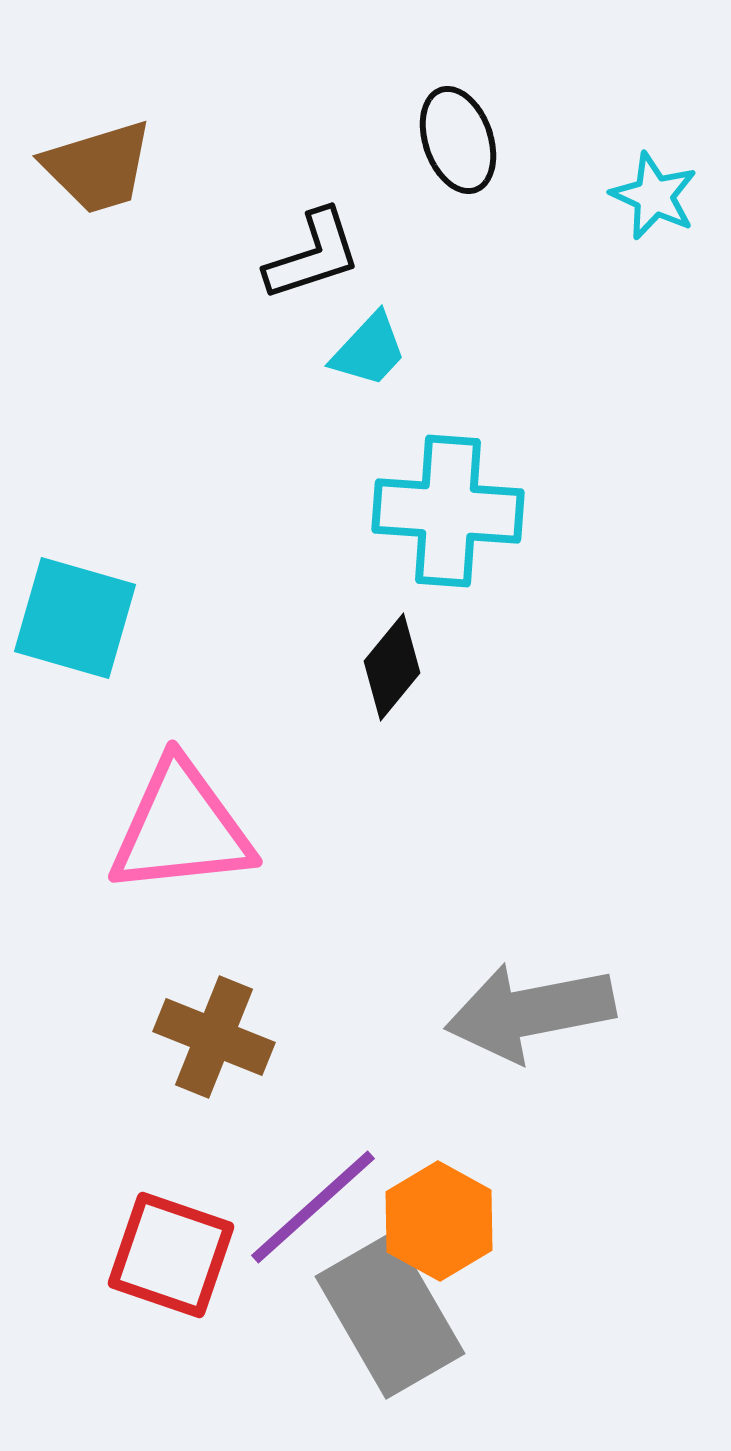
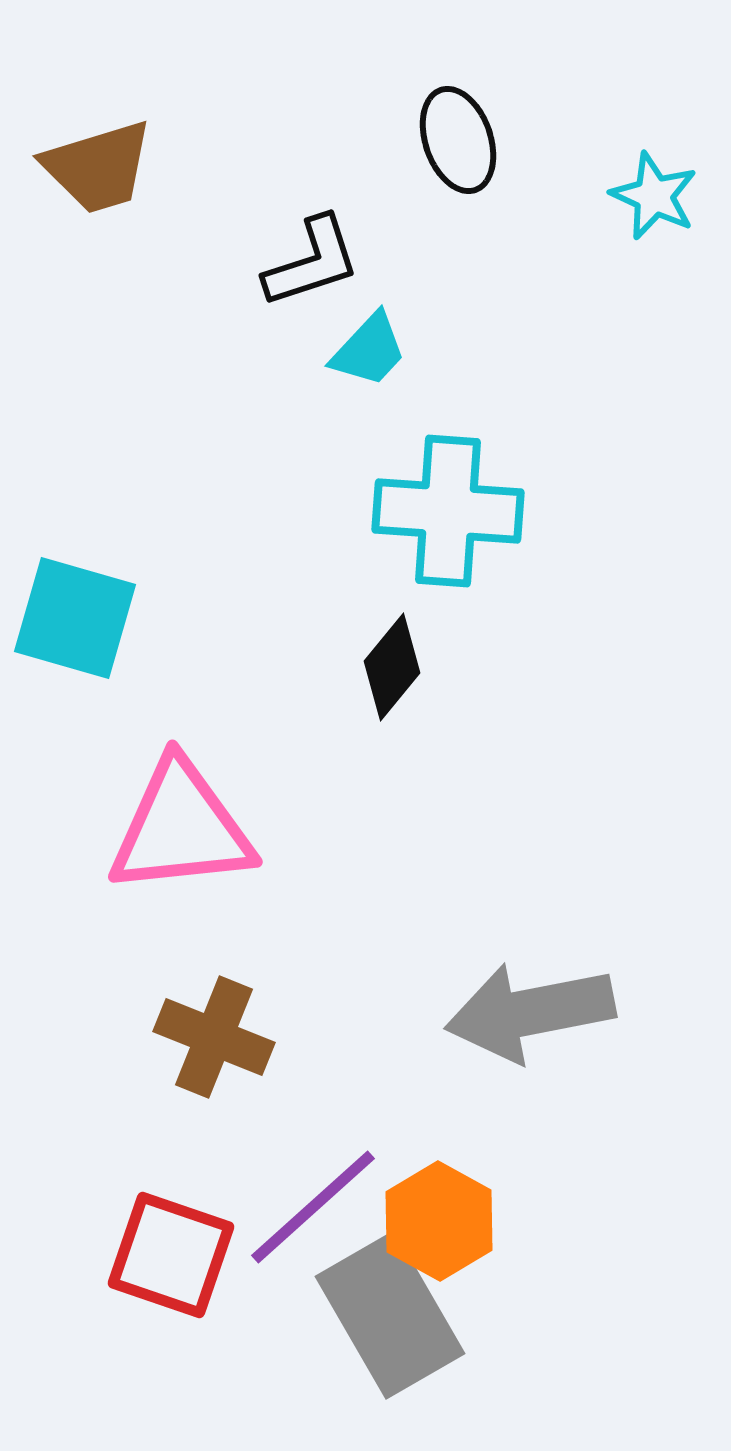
black L-shape: moved 1 px left, 7 px down
